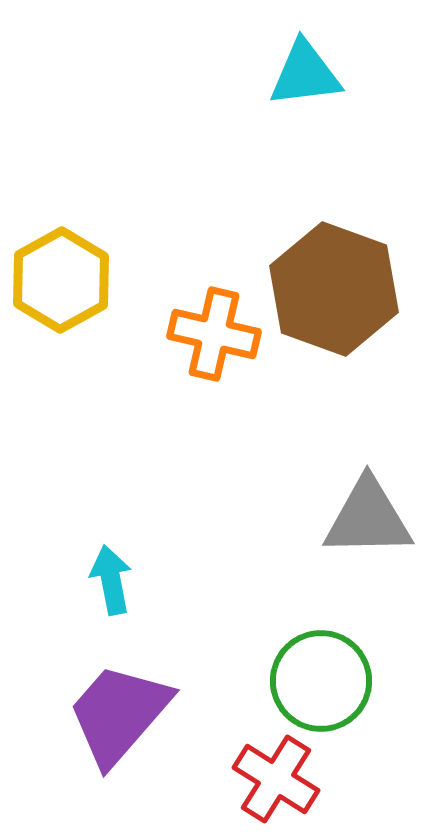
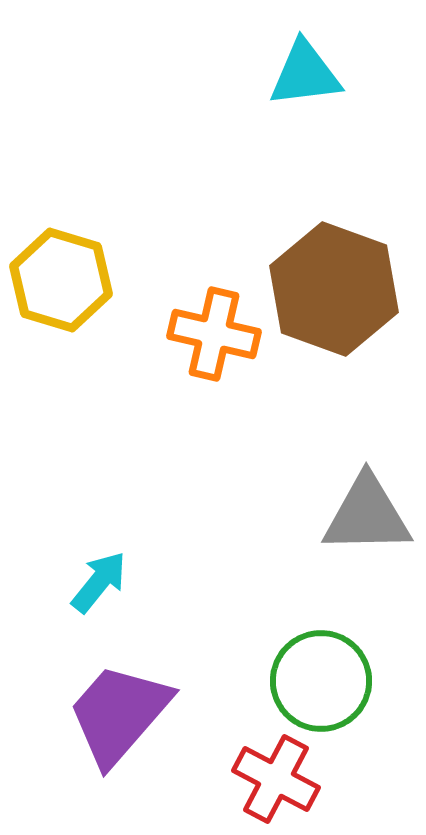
yellow hexagon: rotated 14 degrees counterclockwise
gray triangle: moved 1 px left, 3 px up
cyan arrow: moved 12 px left, 2 px down; rotated 50 degrees clockwise
red cross: rotated 4 degrees counterclockwise
